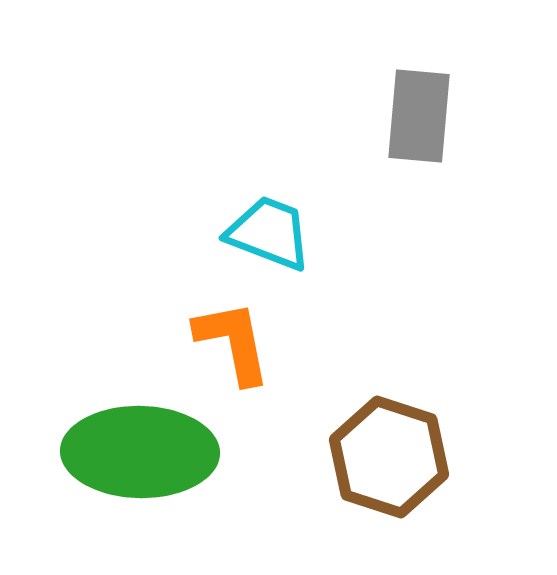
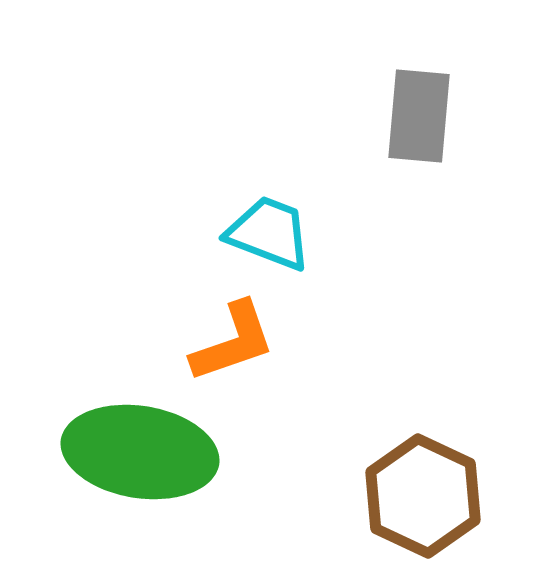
orange L-shape: rotated 82 degrees clockwise
green ellipse: rotated 8 degrees clockwise
brown hexagon: moved 34 px right, 39 px down; rotated 7 degrees clockwise
